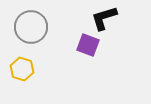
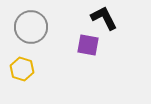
black L-shape: rotated 80 degrees clockwise
purple square: rotated 10 degrees counterclockwise
